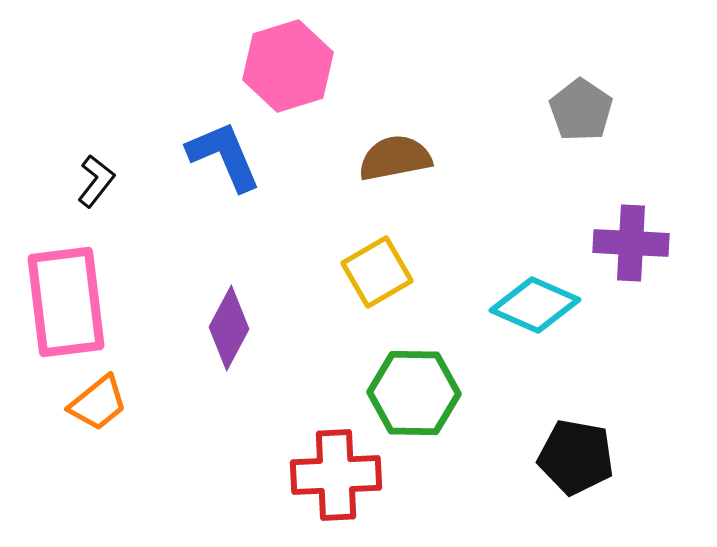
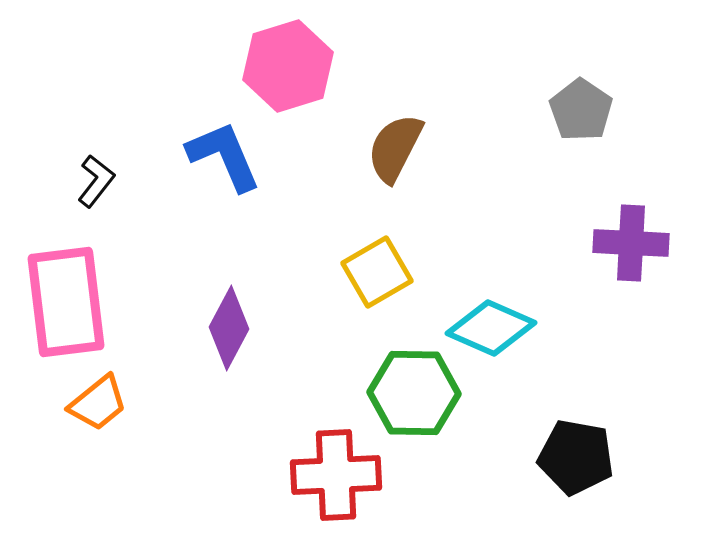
brown semicircle: moved 10 px up; rotated 52 degrees counterclockwise
cyan diamond: moved 44 px left, 23 px down
